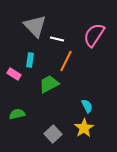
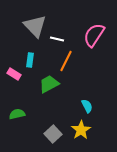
yellow star: moved 3 px left, 2 px down
